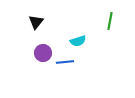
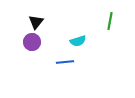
purple circle: moved 11 px left, 11 px up
